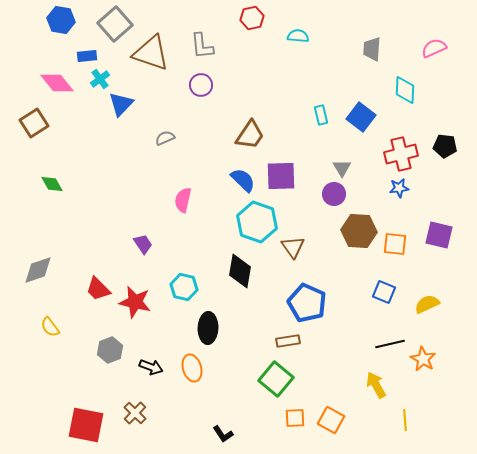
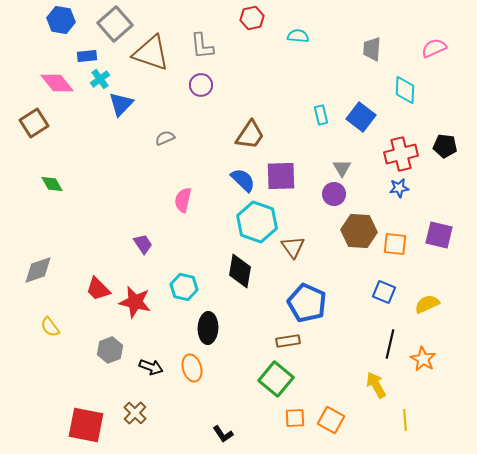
black line at (390, 344): rotated 64 degrees counterclockwise
